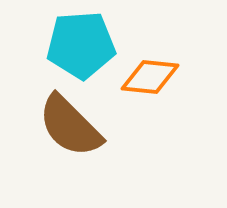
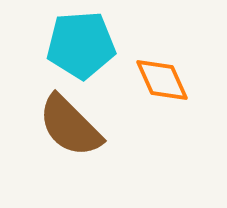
orange diamond: moved 12 px right, 3 px down; rotated 60 degrees clockwise
